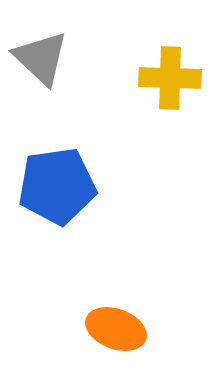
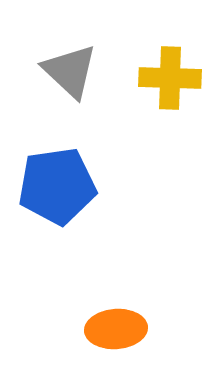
gray triangle: moved 29 px right, 13 px down
orange ellipse: rotated 24 degrees counterclockwise
